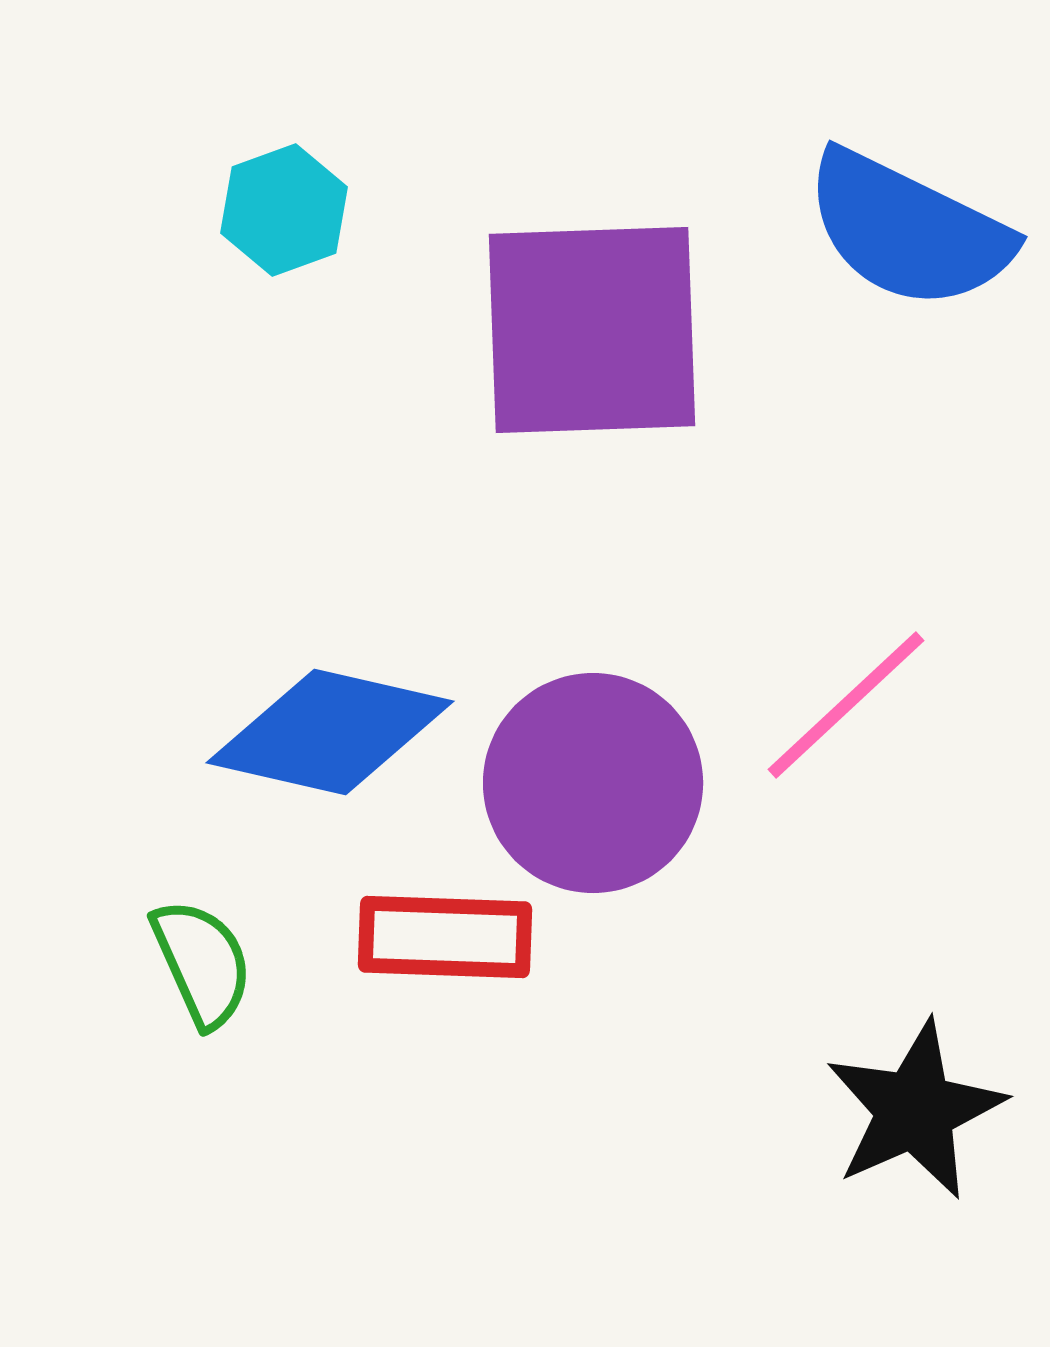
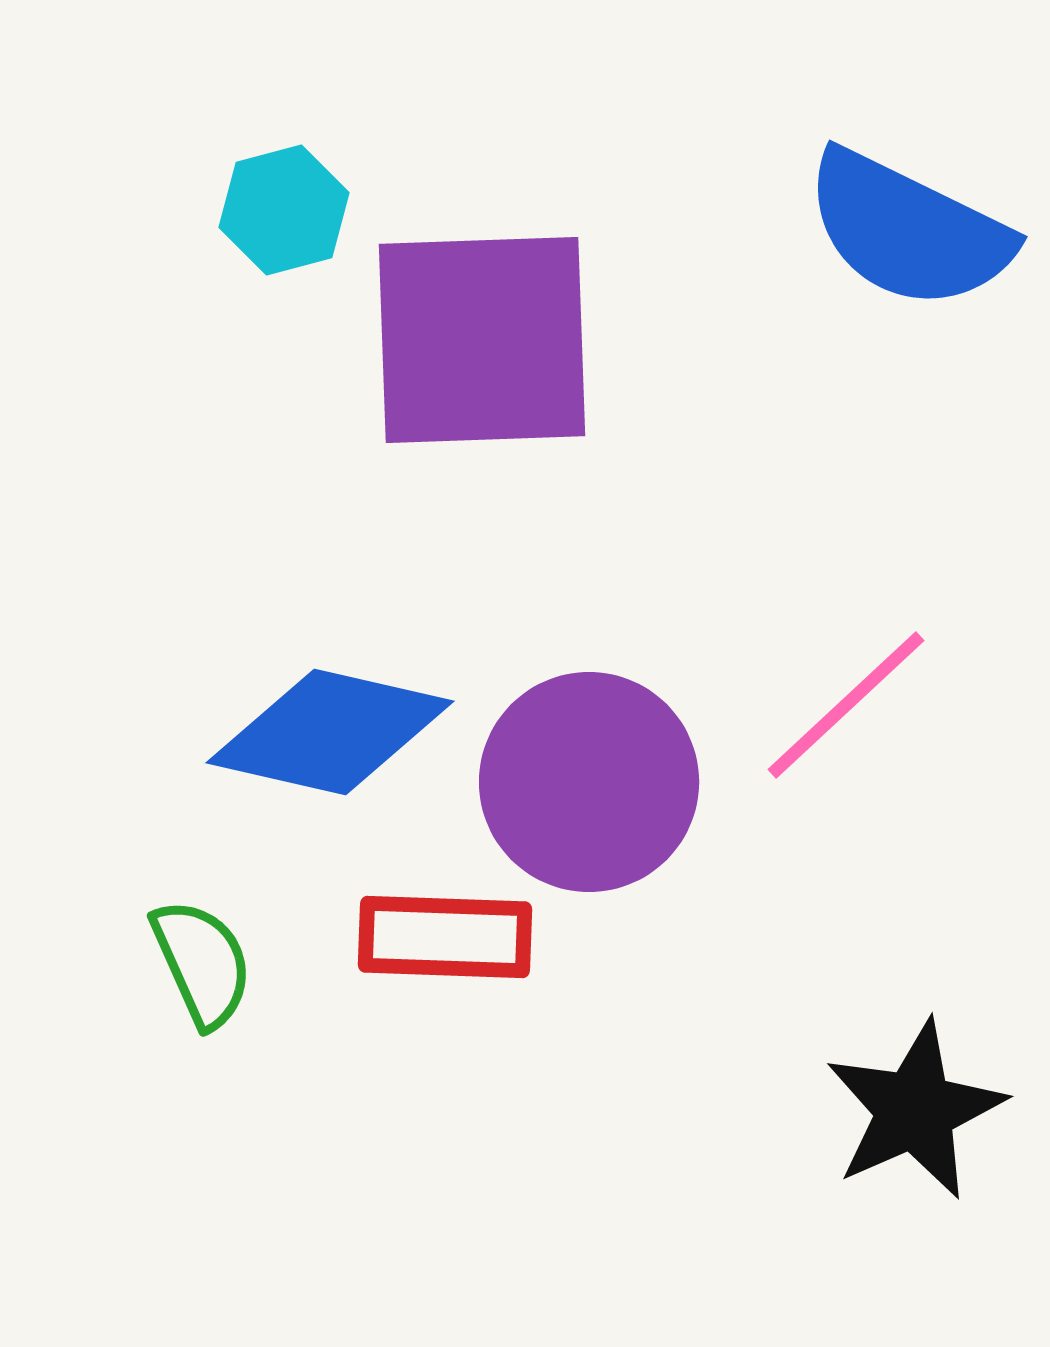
cyan hexagon: rotated 5 degrees clockwise
purple square: moved 110 px left, 10 px down
purple circle: moved 4 px left, 1 px up
